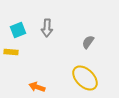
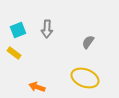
gray arrow: moved 1 px down
yellow rectangle: moved 3 px right, 1 px down; rotated 32 degrees clockwise
yellow ellipse: rotated 24 degrees counterclockwise
